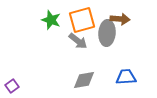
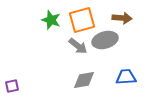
brown arrow: moved 2 px right, 1 px up
gray ellipse: moved 2 px left, 7 px down; rotated 70 degrees clockwise
gray arrow: moved 5 px down
purple square: rotated 24 degrees clockwise
